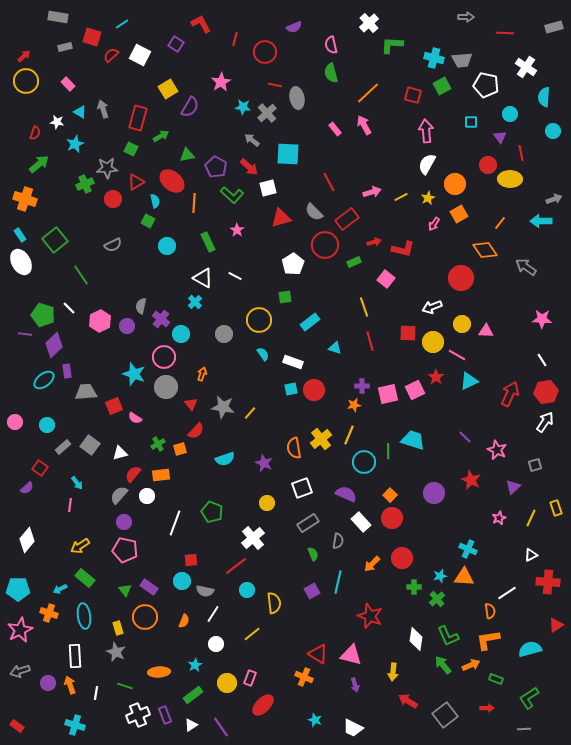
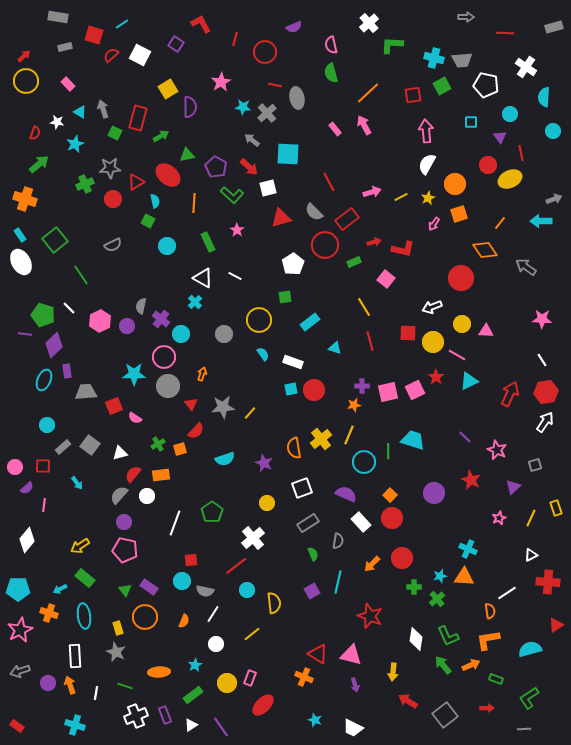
red square at (92, 37): moved 2 px right, 2 px up
red square at (413, 95): rotated 24 degrees counterclockwise
purple semicircle at (190, 107): rotated 30 degrees counterclockwise
green square at (131, 149): moved 16 px left, 16 px up
gray star at (107, 168): moved 3 px right
yellow ellipse at (510, 179): rotated 25 degrees counterclockwise
red ellipse at (172, 181): moved 4 px left, 6 px up
orange square at (459, 214): rotated 12 degrees clockwise
yellow line at (364, 307): rotated 12 degrees counterclockwise
cyan star at (134, 374): rotated 20 degrees counterclockwise
cyan ellipse at (44, 380): rotated 30 degrees counterclockwise
gray circle at (166, 387): moved 2 px right, 1 px up
pink square at (388, 394): moved 2 px up
gray star at (223, 407): rotated 15 degrees counterclockwise
pink circle at (15, 422): moved 45 px down
red square at (40, 468): moved 3 px right, 2 px up; rotated 35 degrees counterclockwise
pink line at (70, 505): moved 26 px left
green pentagon at (212, 512): rotated 15 degrees clockwise
white cross at (138, 715): moved 2 px left, 1 px down
